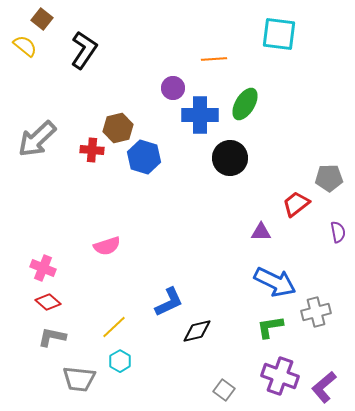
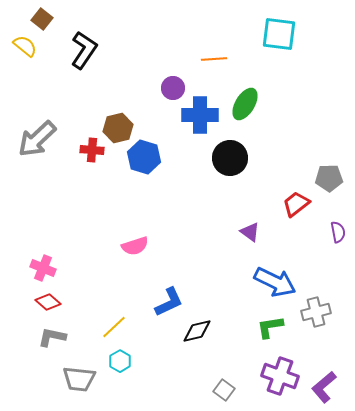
purple triangle: moved 11 px left; rotated 35 degrees clockwise
pink semicircle: moved 28 px right
